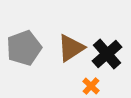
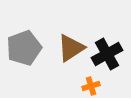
black cross: rotated 12 degrees clockwise
orange cross: rotated 30 degrees clockwise
